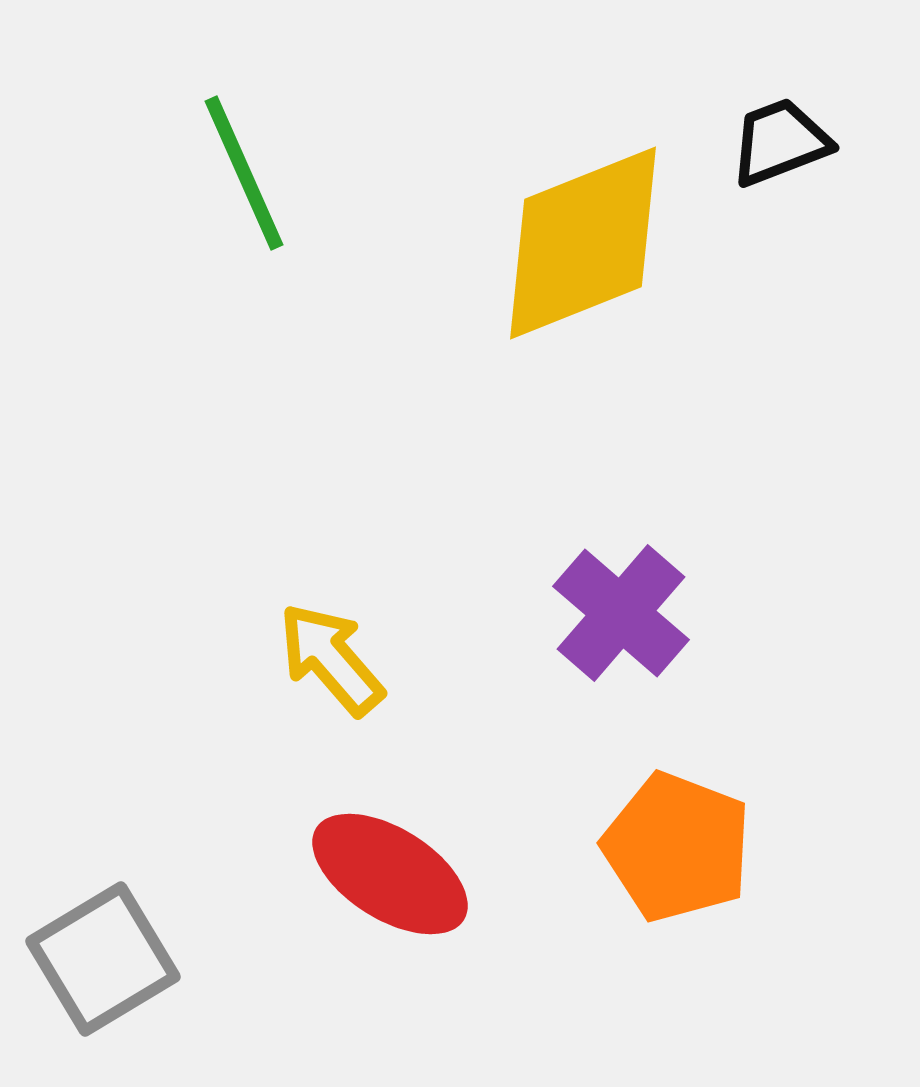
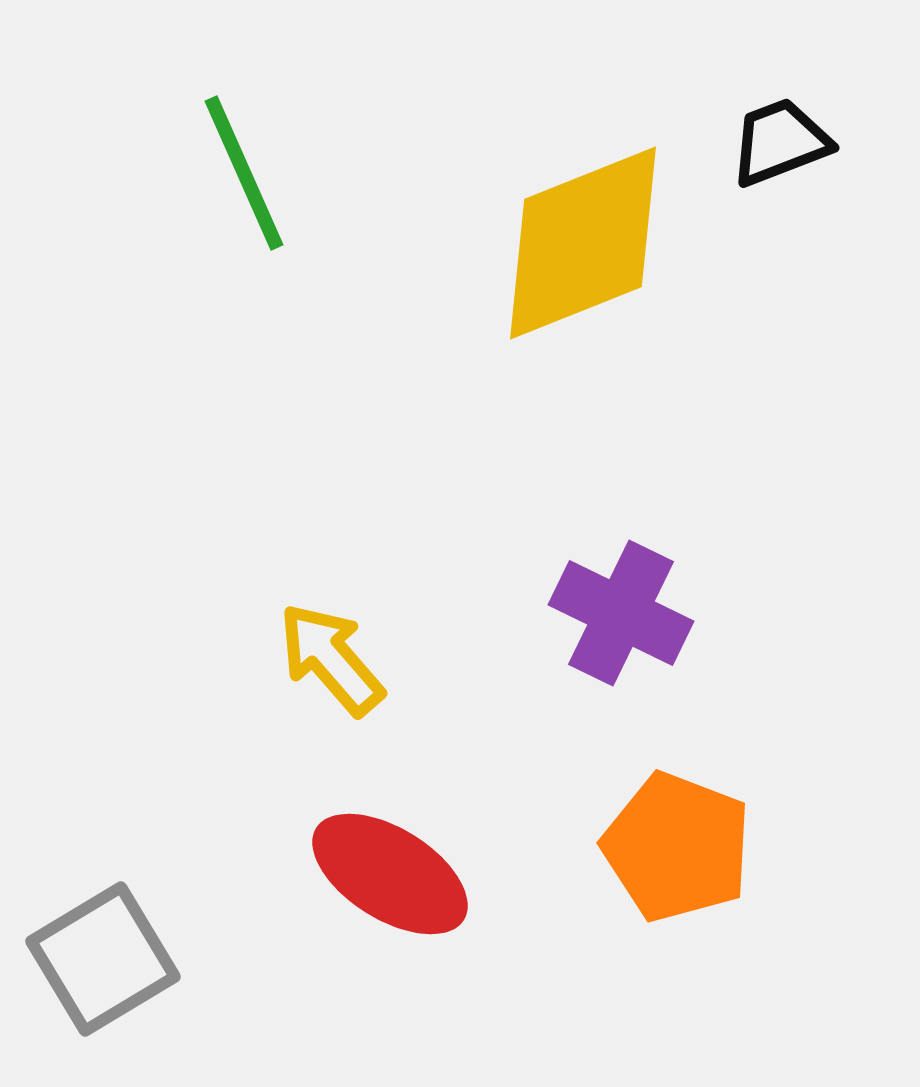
purple cross: rotated 15 degrees counterclockwise
